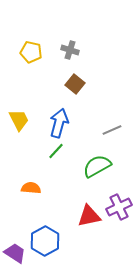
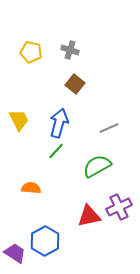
gray line: moved 3 px left, 2 px up
